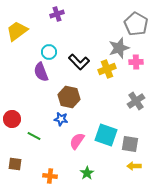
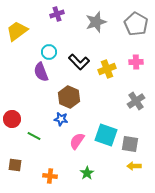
gray star: moved 23 px left, 26 px up
brown hexagon: rotated 10 degrees clockwise
brown square: moved 1 px down
